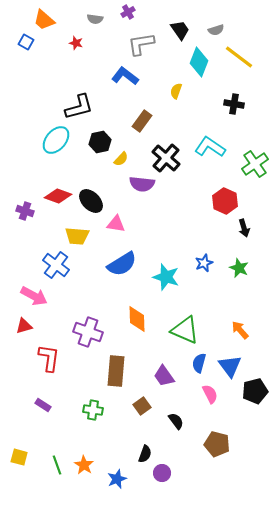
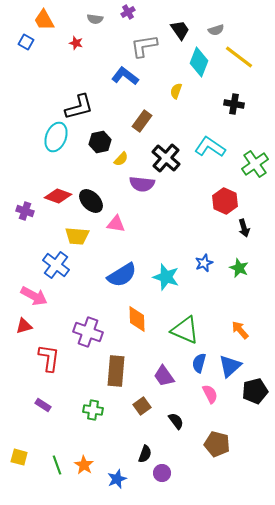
orange trapezoid at (44, 20): rotated 20 degrees clockwise
gray L-shape at (141, 44): moved 3 px right, 2 px down
cyan ellipse at (56, 140): moved 3 px up; rotated 20 degrees counterclockwise
blue semicircle at (122, 264): moved 11 px down
blue triangle at (230, 366): rotated 25 degrees clockwise
